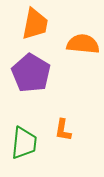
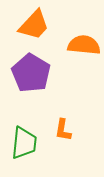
orange trapezoid: moved 1 px left, 1 px down; rotated 32 degrees clockwise
orange semicircle: moved 1 px right, 1 px down
